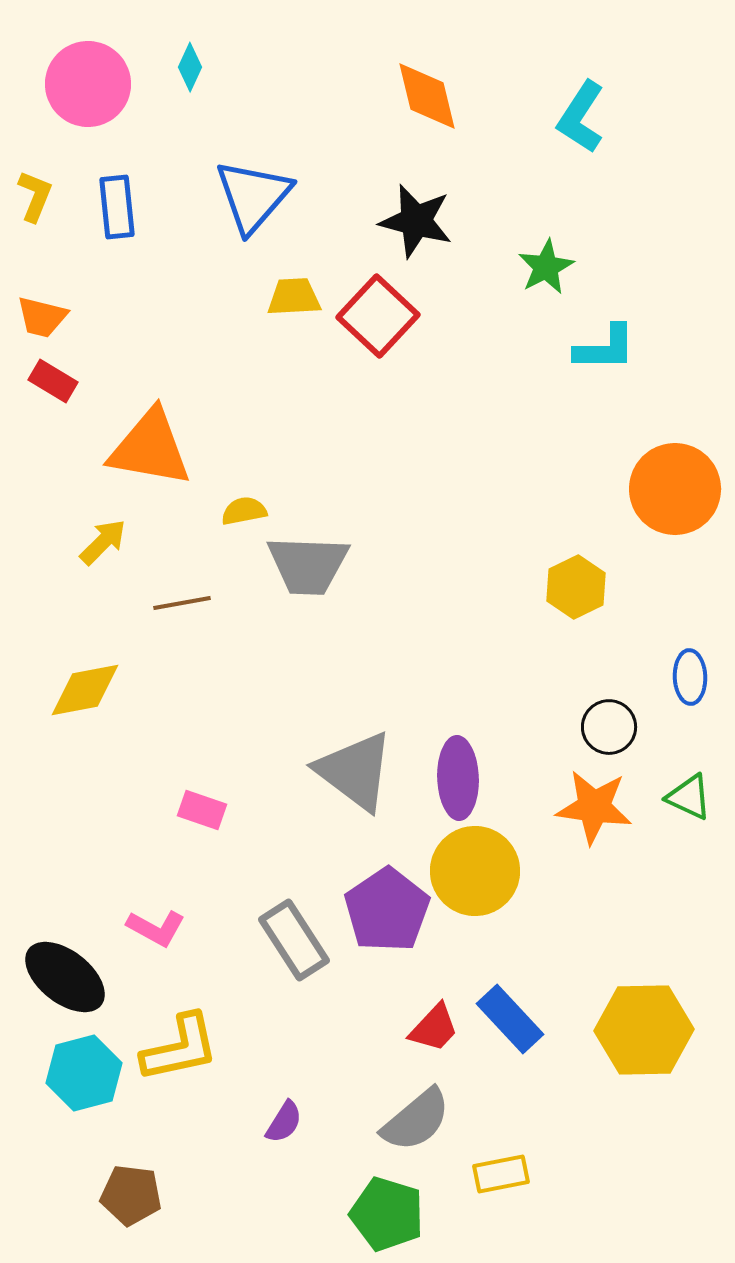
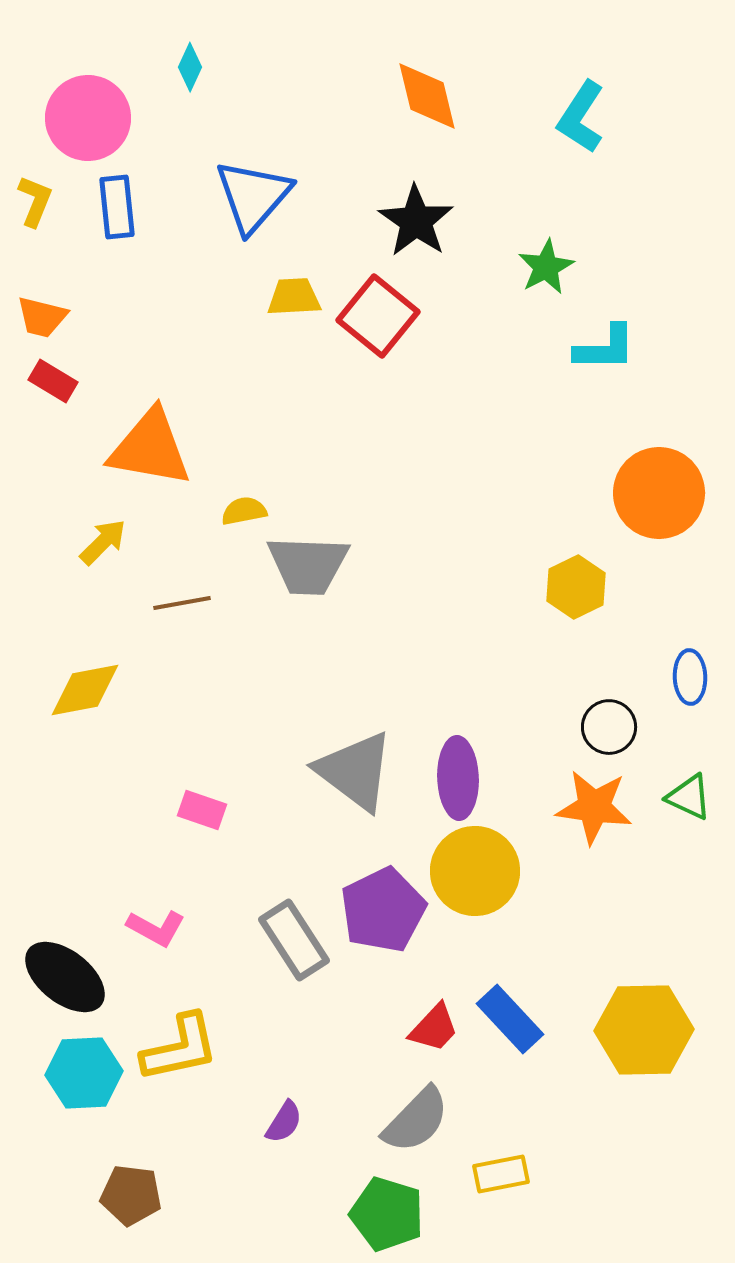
pink circle at (88, 84): moved 34 px down
yellow L-shape at (35, 196): moved 5 px down
black star at (416, 221): rotated 20 degrees clockwise
red square at (378, 316): rotated 4 degrees counterclockwise
orange circle at (675, 489): moved 16 px left, 4 px down
purple pentagon at (387, 910): moved 4 px left; rotated 8 degrees clockwise
cyan hexagon at (84, 1073): rotated 12 degrees clockwise
gray semicircle at (416, 1120): rotated 6 degrees counterclockwise
